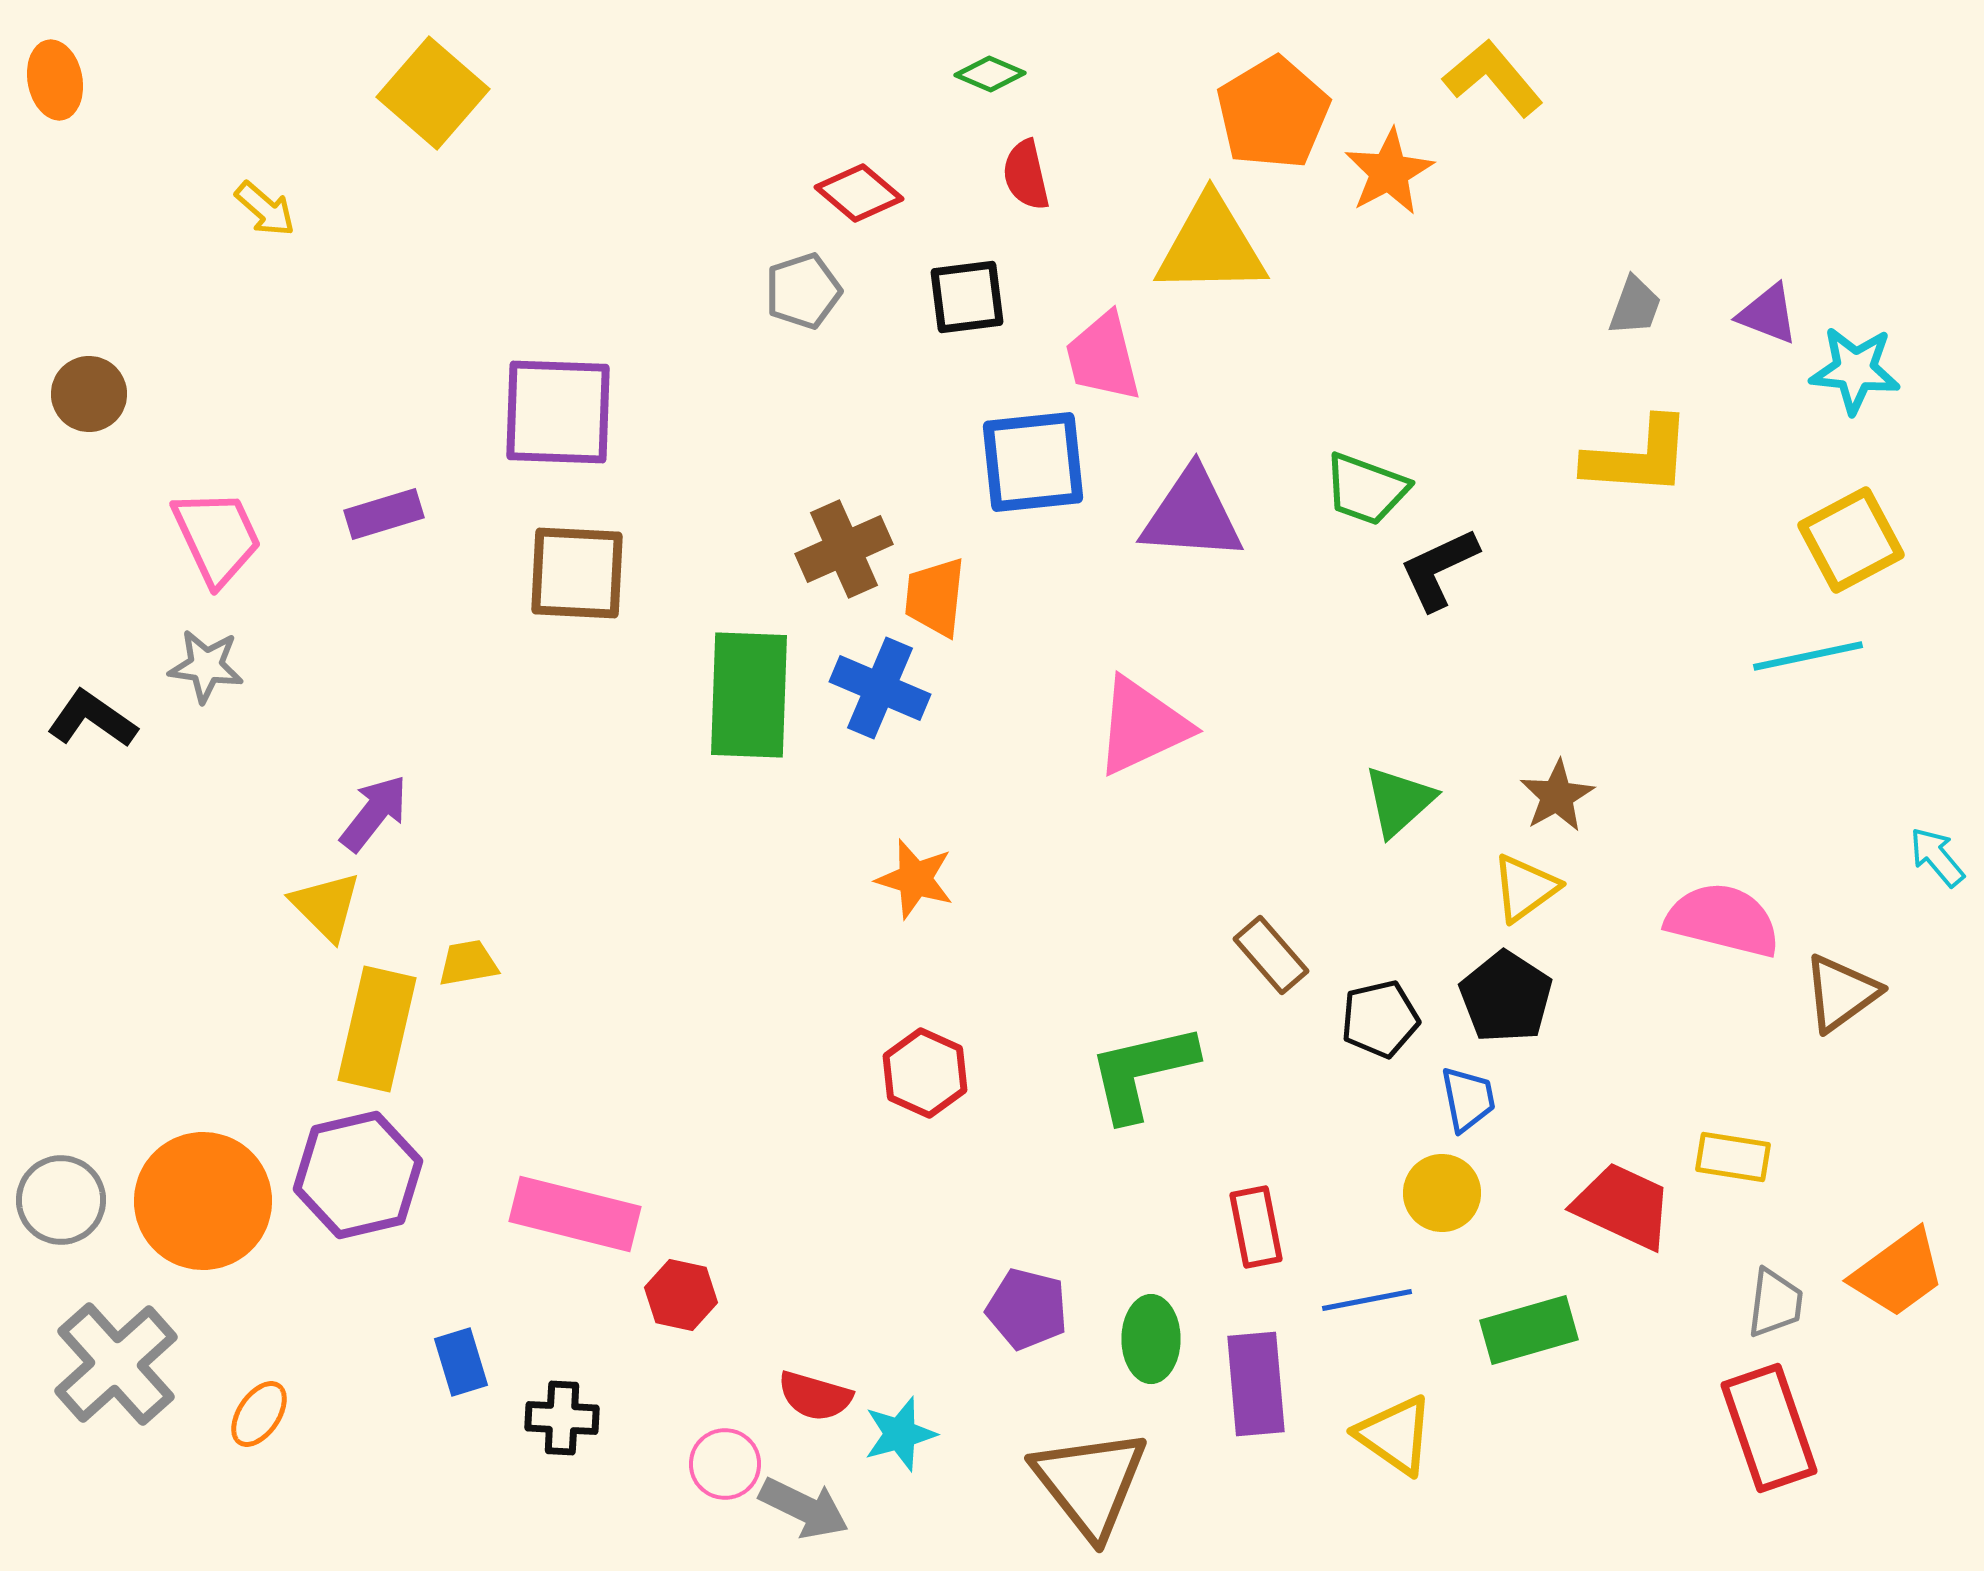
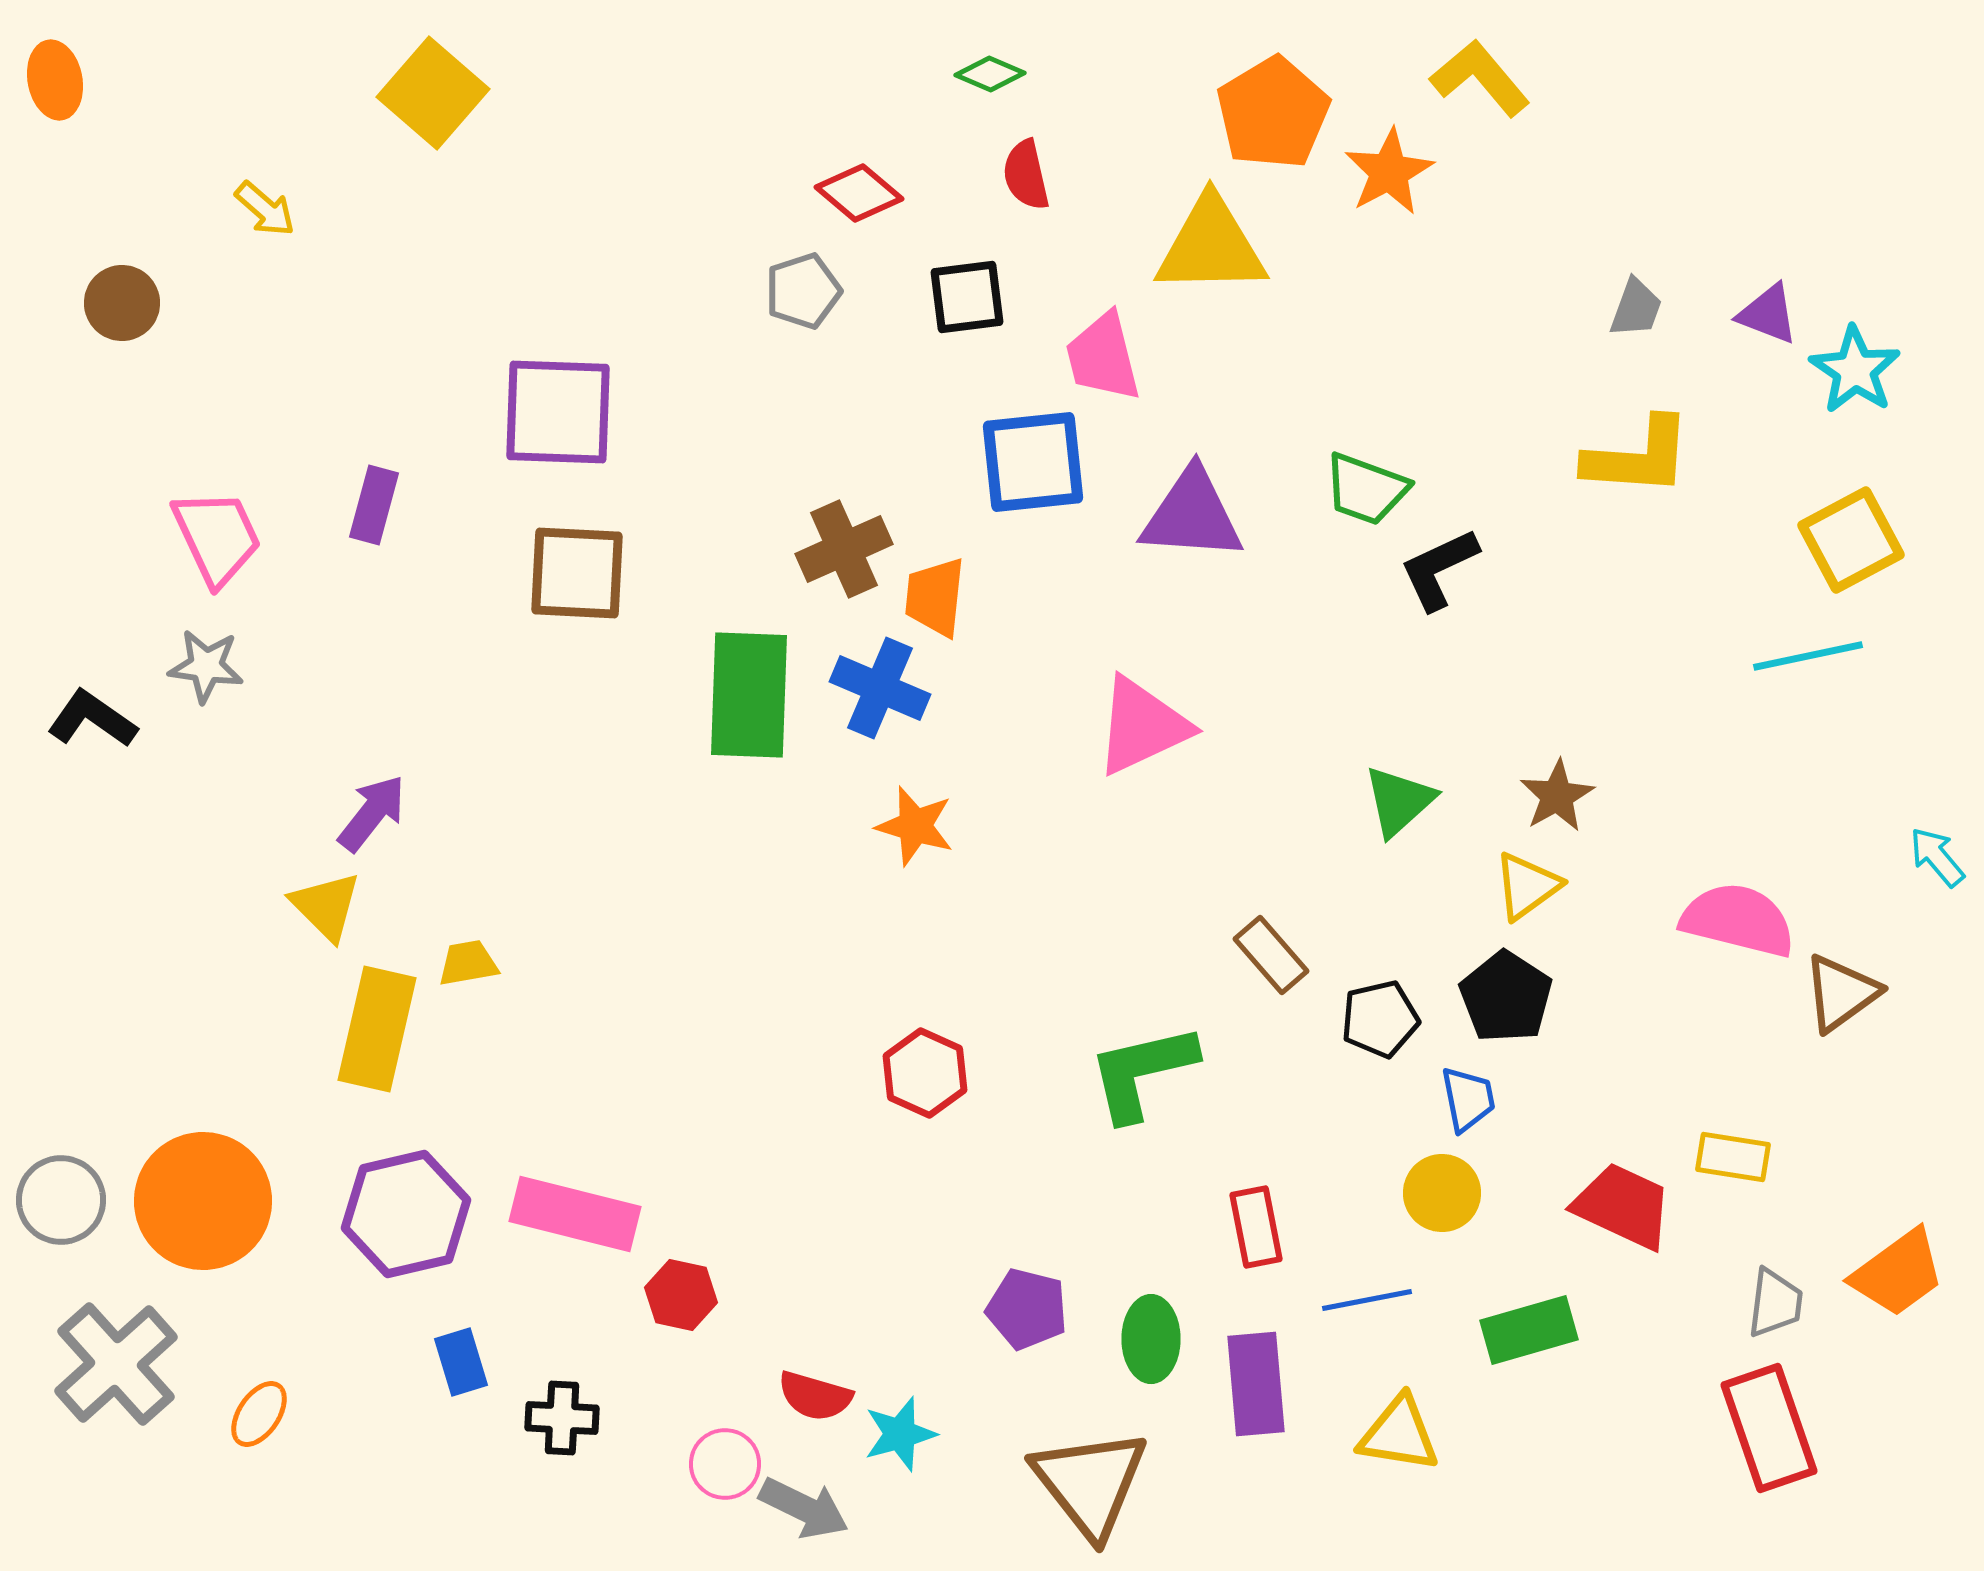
yellow L-shape at (1493, 78): moved 13 px left
gray trapezoid at (1635, 306): moved 1 px right, 2 px down
cyan star at (1855, 370): rotated 28 degrees clockwise
brown circle at (89, 394): moved 33 px right, 91 px up
purple rectangle at (384, 514): moved 10 px left, 9 px up; rotated 58 degrees counterclockwise
purple arrow at (374, 813): moved 2 px left
orange star at (915, 879): moved 53 px up
yellow triangle at (1525, 888): moved 2 px right, 2 px up
pink semicircle at (1723, 920): moved 15 px right
purple hexagon at (358, 1175): moved 48 px right, 39 px down
yellow triangle at (1395, 1435): moved 4 px right, 1 px up; rotated 26 degrees counterclockwise
